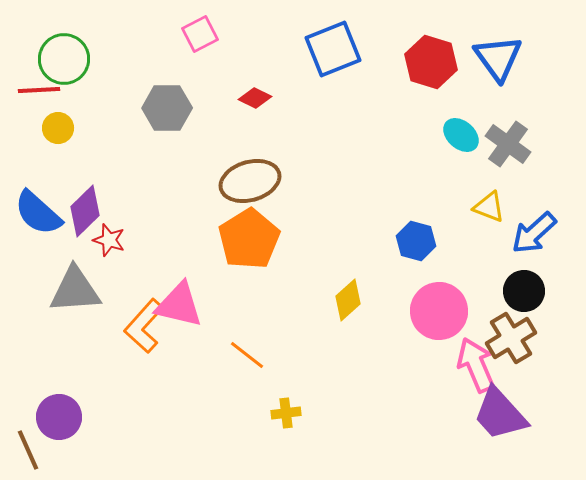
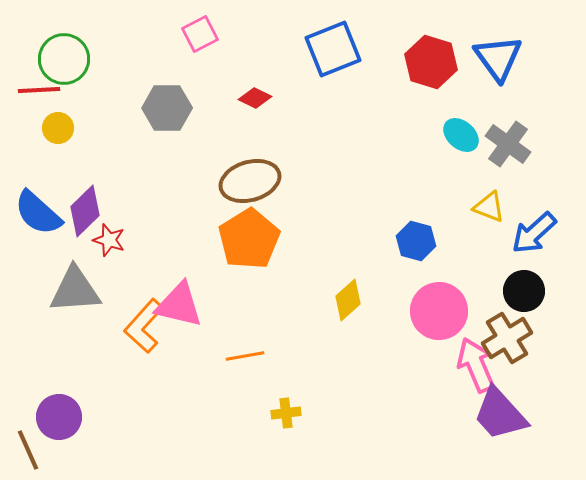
brown cross: moved 4 px left
orange line: moved 2 px left, 1 px down; rotated 48 degrees counterclockwise
